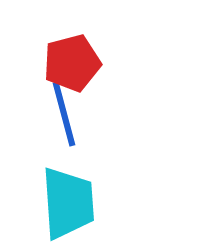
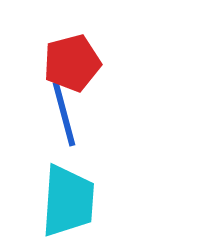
cyan trapezoid: moved 2 px up; rotated 8 degrees clockwise
